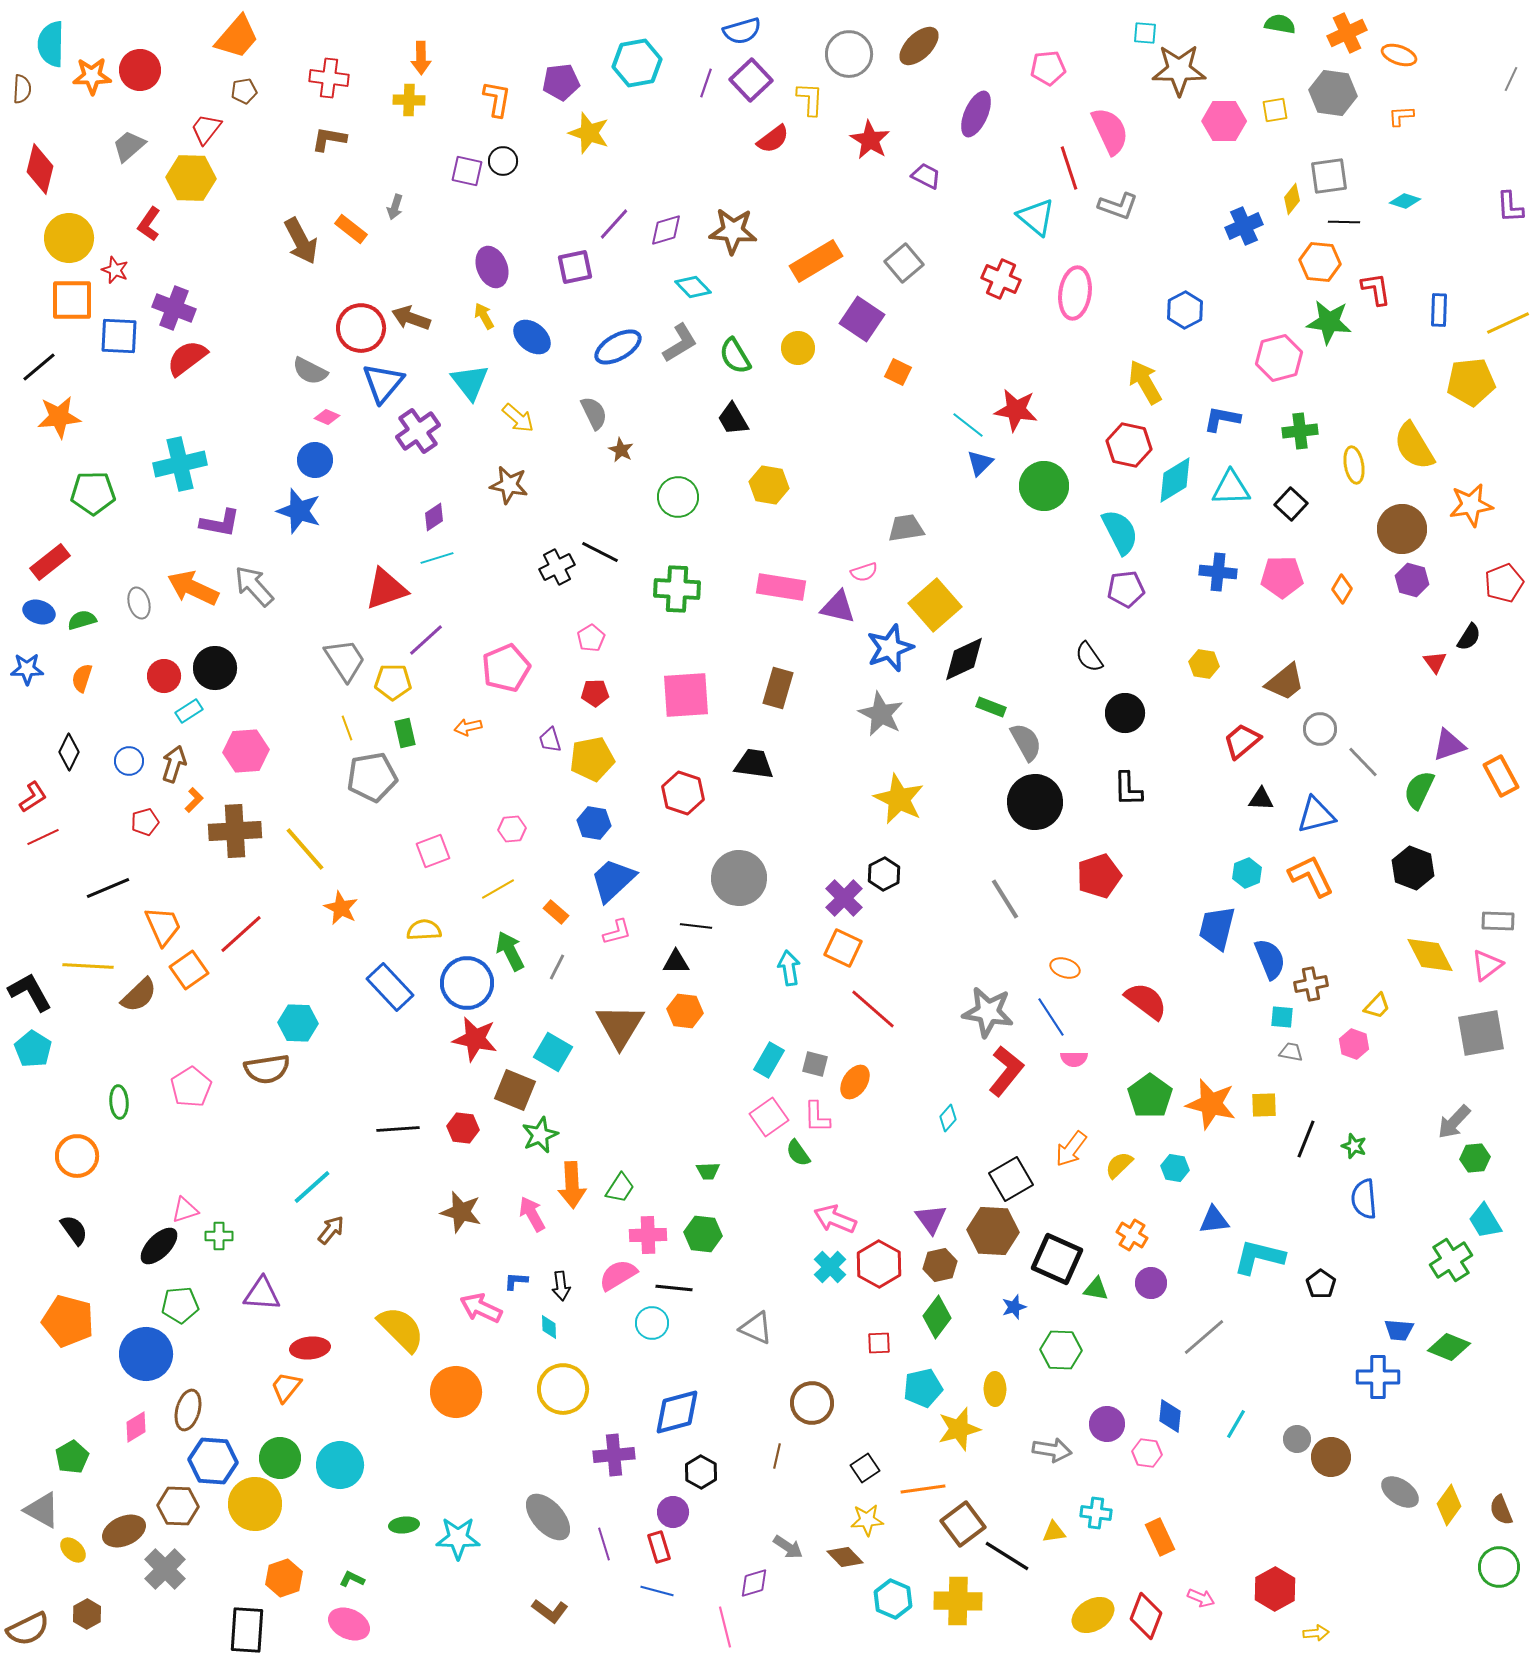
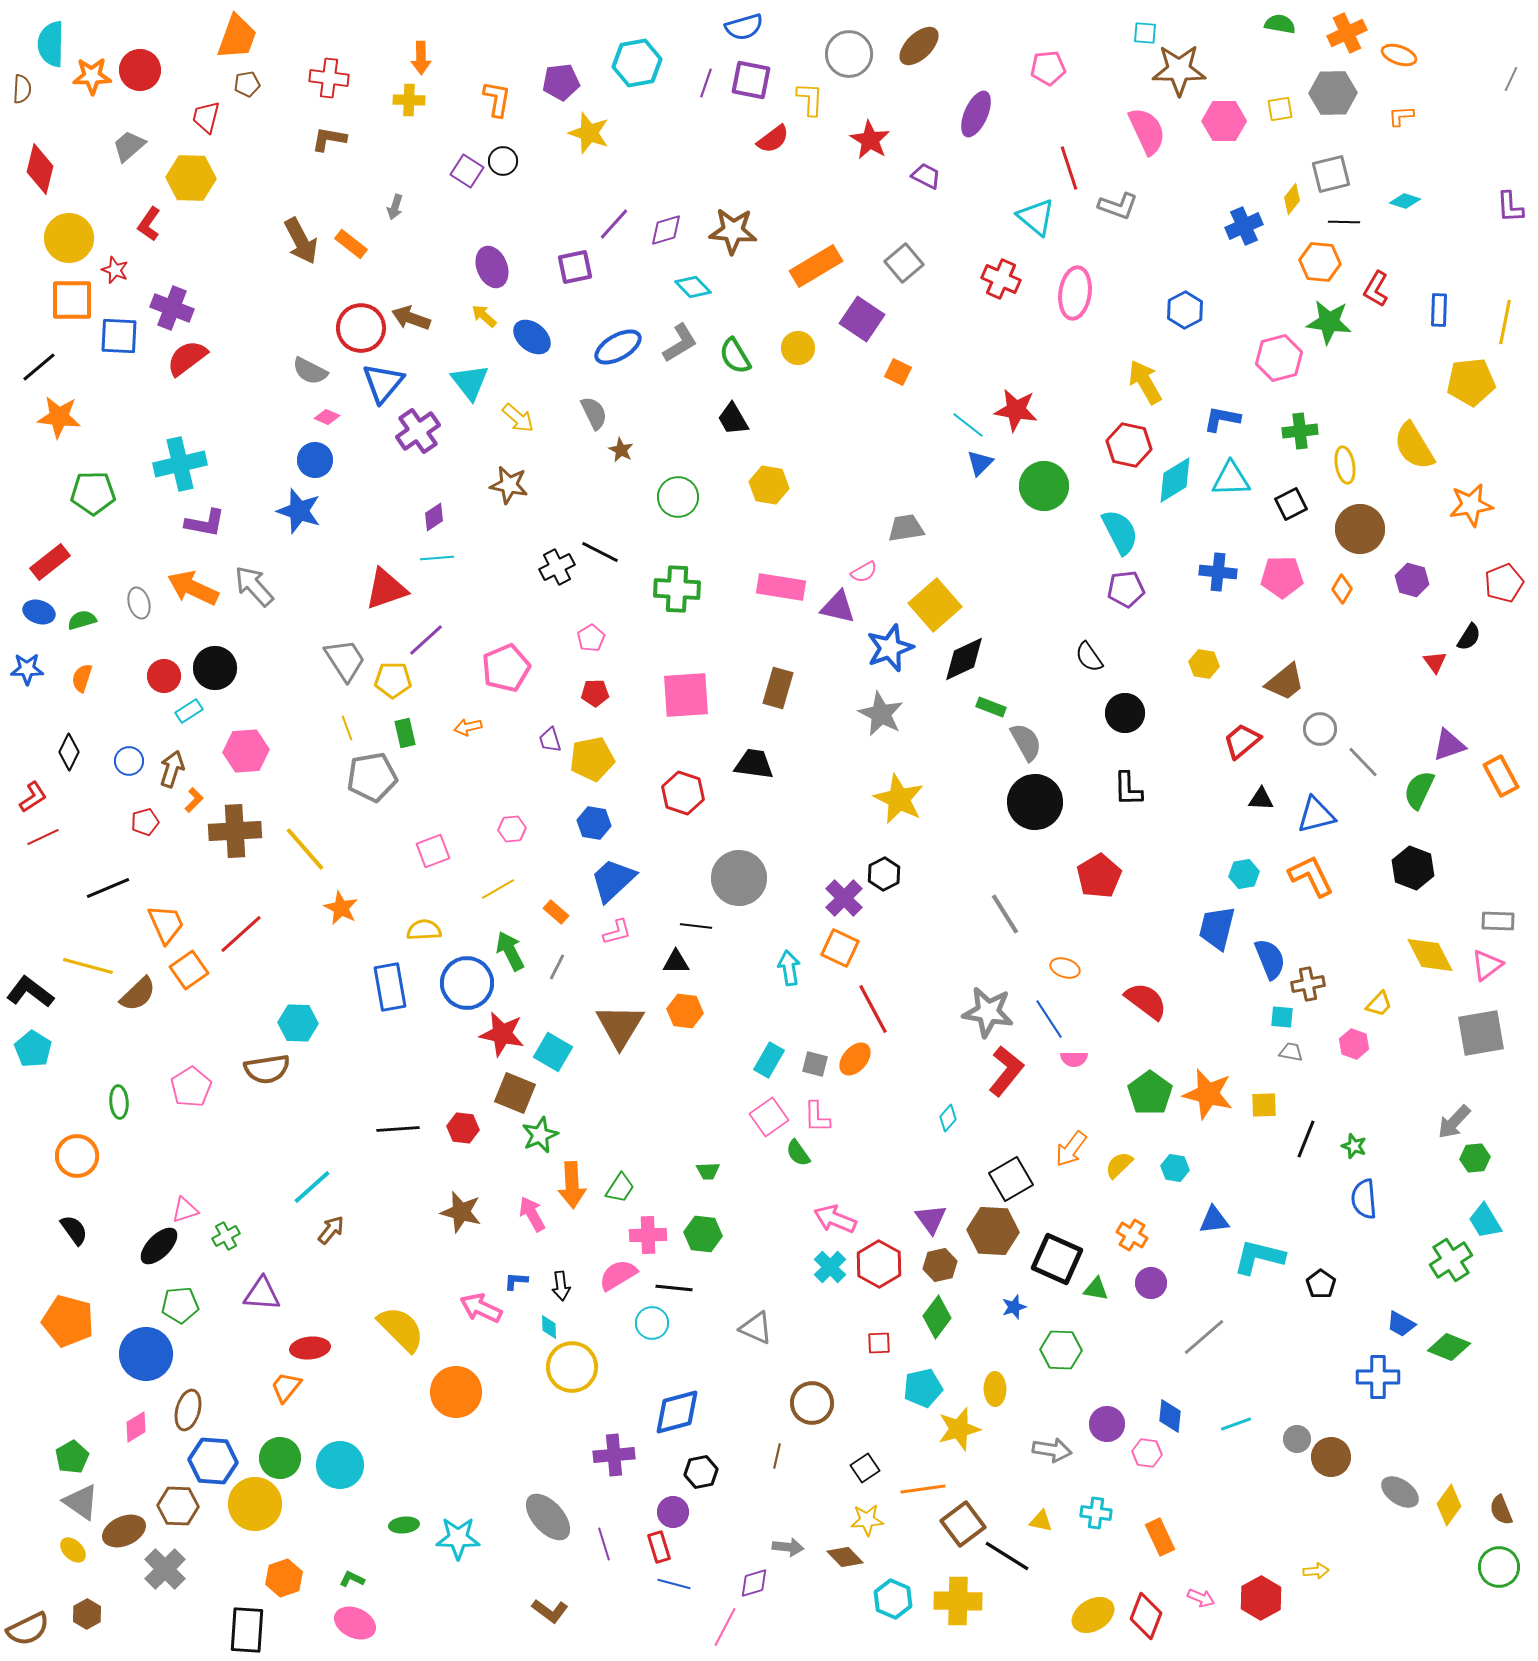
blue semicircle at (742, 31): moved 2 px right, 4 px up
orange trapezoid at (237, 37): rotated 21 degrees counterclockwise
purple square at (751, 80): rotated 36 degrees counterclockwise
brown pentagon at (244, 91): moved 3 px right, 7 px up
gray hexagon at (1333, 93): rotated 9 degrees counterclockwise
yellow square at (1275, 110): moved 5 px right, 1 px up
red trapezoid at (206, 129): moved 12 px up; rotated 24 degrees counterclockwise
pink semicircle at (1110, 131): moved 37 px right
purple square at (467, 171): rotated 20 degrees clockwise
gray square at (1329, 176): moved 2 px right, 2 px up; rotated 6 degrees counterclockwise
orange rectangle at (351, 229): moved 15 px down
orange rectangle at (816, 261): moved 5 px down
red L-shape at (1376, 289): rotated 141 degrees counterclockwise
purple cross at (174, 308): moved 2 px left
yellow arrow at (484, 316): rotated 20 degrees counterclockwise
yellow line at (1508, 323): moved 3 px left, 1 px up; rotated 54 degrees counterclockwise
orange star at (59, 417): rotated 12 degrees clockwise
yellow ellipse at (1354, 465): moved 9 px left
cyan triangle at (1231, 488): moved 9 px up
black square at (1291, 504): rotated 20 degrees clockwise
purple L-shape at (220, 523): moved 15 px left
brown circle at (1402, 529): moved 42 px left
cyan line at (437, 558): rotated 12 degrees clockwise
pink semicircle at (864, 572): rotated 12 degrees counterclockwise
yellow pentagon at (393, 682): moved 2 px up
brown arrow at (174, 764): moved 2 px left, 5 px down
cyan hexagon at (1247, 873): moved 3 px left, 1 px down; rotated 12 degrees clockwise
red pentagon at (1099, 876): rotated 12 degrees counterclockwise
gray line at (1005, 899): moved 15 px down
orange trapezoid at (163, 926): moved 3 px right, 2 px up
orange square at (843, 948): moved 3 px left
yellow line at (88, 966): rotated 12 degrees clockwise
brown cross at (1311, 984): moved 3 px left
blue rectangle at (390, 987): rotated 33 degrees clockwise
black L-shape at (30, 992): rotated 24 degrees counterclockwise
brown semicircle at (139, 995): moved 1 px left, 1 px up
yellow trapezoid at (1377, 1006): moved 2 px right, 2 px up
red line at (873, 1009): rotated 21 degrees clockwise
blue line at (1051, 1017): moved 2 px left, 2 px down
red star at (475, 1039): moved 27 px right, 5 px up
orange ellipse at (855, 1082): moved 23 px up; rotated 8 degrees clockwise
brown square at (515, 1090): moved 3 px down
green pentagon at (1150, 1096): moved 3 px up
orange star at (1211, 1104): moved 3 px left, 10 px up
green cross at (219, 1236): moved 7 px right; rotated 28 degrees counterclockwise
blue trapezoid at (1399, 1330): moved 2 px right, 6 px up; rotated 24 degrees clockwise
yellow circle at (563, 1389): moved 9 px right, 22 px up
cyan line at (1236, 1424): rotated 40 degrees clockwise
black hexagon at (701, 1472): rotated 20 degrees clockwise
gray triangle at (42, 1510): moved 39 px right, 8 px up; rotated 6 degrees clockwise
yellow triangle at (1054, 1532): moved 13 px left, 11 px up; rotated 20 degrees clockwise
gray arrow at (788, 1547): rotated 28 degrees counterclockwise
red hexagon at (1275, 1589): moved 14 px left, 9 px down
blue line at (657, 1591): moved 17 px right, 7 px up
pink ellipse at (349, 1624): moved 6 px right, 1 px up
pink line at (725, 1627): rotated 42 degrees clockwise
yellow arrow at (1316, 1633): moved 62 px up
